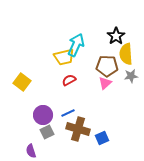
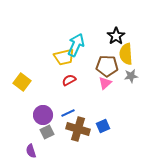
blue square: moved 1 px right, 12 px up
